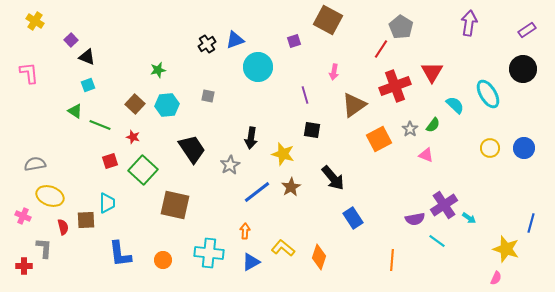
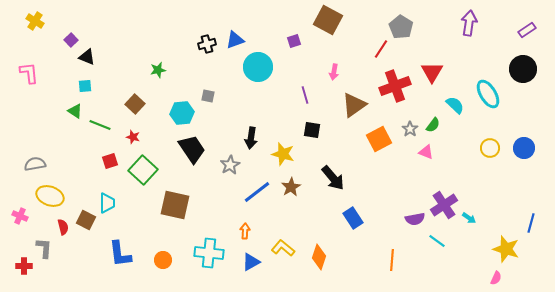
black cross at (207, 44): rotated 18 degrees clockwise
cyan square at (88, 85): moved 3 px left, 1 px down; rotated 16 degrees clockwise
cyan hexagon at (167, 105): moved 15 px right, 8 px down
pink triangle at (426, 155): moved 3 px up
pink cross at (23, 216): moved 3 px left
brown square at (86, 220): rotated 30 degrees clockwise
